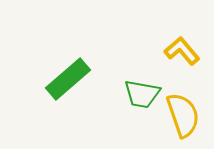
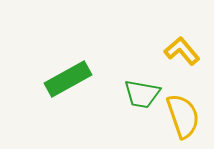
green rectangle: rotated 12 degrees clockwise
yellow semicircle: moved 1 px down
